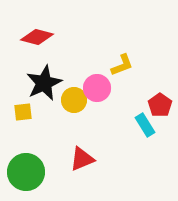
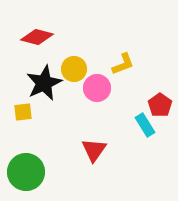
yellow L-shape: moved 1 px right, 1 px up
yellow circle: moved 31 px up
red triangle: moved 12 px right, 9 px up; rotated 32 degrees counterclockwise
